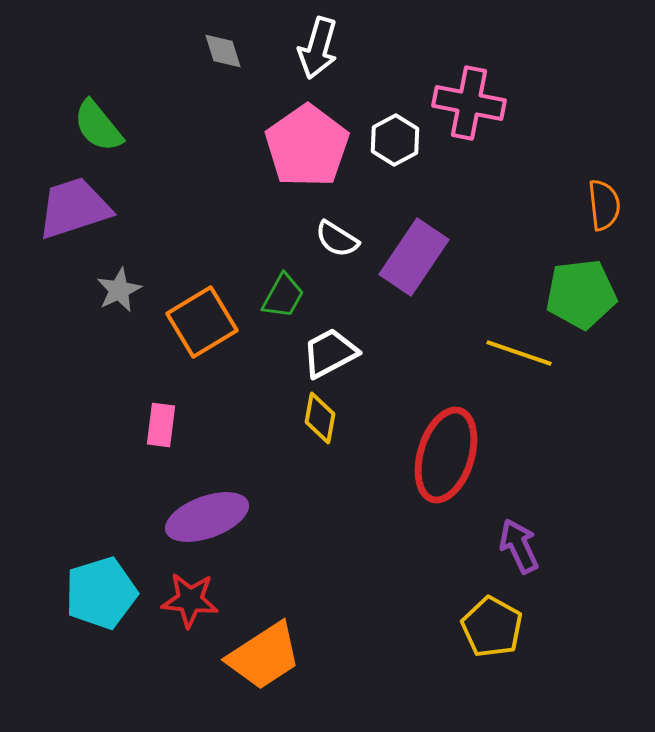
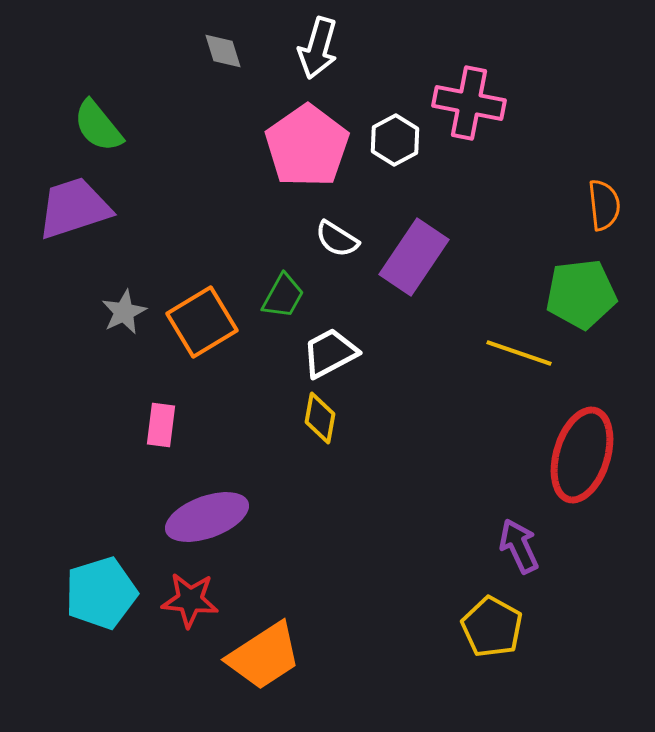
gray star: moved 5 px right, 22 px down
red ellipse: moved 136 px right
